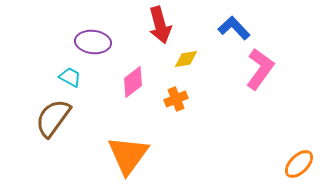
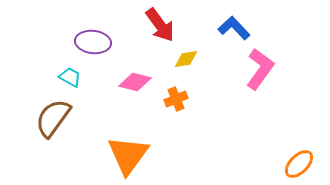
red arrow: rotated 21 degrees counterclockwise
pink diamond: moved 2 px right; rotated 52 degrees clockwise
